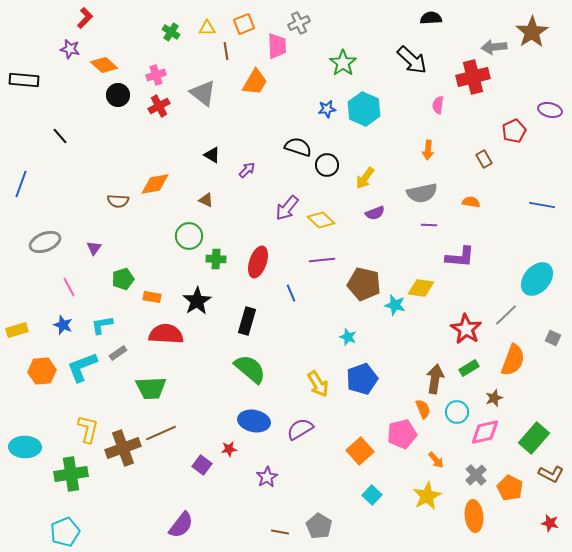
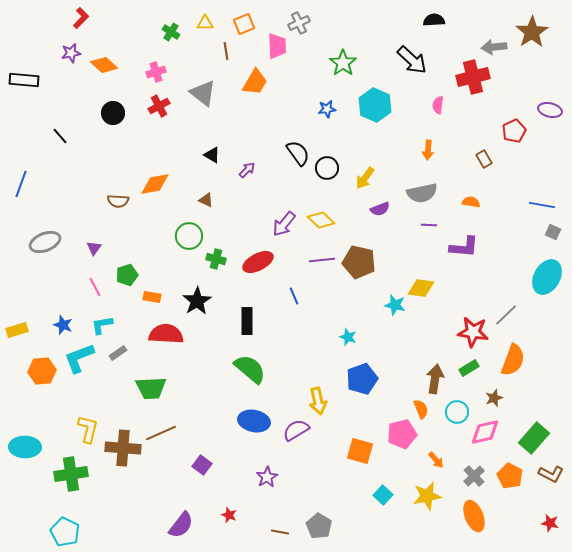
red L-shape at (85, 18): moved 4 px left
black semicircle at (431, 18): moved 3 px right, 2 px down
yellow triangle at (207, 28): moved 2 px left, 5 px up
purple star at (70, 49): moved 1 px right, 4 px down; rotated 24 degrees counterclockwise
pink cross at (156, 75): moved 3 px up
black circle at (118, 95): moved 5 px left, 18 px down
cyan hexagon at (364, 109): moved 11 px right, 4 px up
black semicircle at (298, 147): moved 6 px down; rotated 36 degrees clockwise
black circle at (327, 165): moved 3 px down
purple arrow at (287, 208): moved 3 px left, 16 px down
purple semicircle at (375, 213): moved 5 px right, 4 px up
purple L-shape at (460, 257): moved 4 px right, 10 px up
green cross at (216, 259): rotated 12 degrees clockwise
red ellipse at (258, 262): rotated 44 degrees clockwise
green pentagon at (123, 279): moved 4 px right, 4 px up
cyan ellipse at (537, 279): moved 10 px right, 2 px up; rotated 12 degrees counterclockwise
brown pentagon at (364, 284): moved 5 px left, 22 px up
pink line at (69, 287): moved 26 px right
blue line at (291, 293): moved 3 px right, 3 px down
black rectangle at (247, 321): rotated 16 degrees counterclockwise
red star at (466, 329): moved 7 px right, 3 px down; rotated 24 degrees counterclockwise
gray square at (553, 338): moved 106 px up
cyan L-shape at (82, 367): moved 3 px left, 9 px up
yellow arrow at (318, 384): moved 17 px down; rotated 20 degrees clockwise
orange semicircle at (423, 409): moved 2 px left
purple semicircle at (300, 429): moved 4 px left, 1 px down
brown cross at (123, 448): rotated 24 degrees clockwise
red star at (229, 449): moved 66 px down; rotated 28 degrees clockwise
orange square at (360, 451): rotated 32 degrees counterclockwise
gray cross at (476, 475): moved 2 px left, 1 px down
orange pentagon at (510, 488): moved 12 px up
cyan square at (372, 495): moved 11 px right
yellow star at (427, 496): rotated 16 degrees clockwise
orange ellipse at (474, 516): rotated 16 degrees counterclockwise
cyan pentagon at (65, 532): rotated 24 degrees counterclockwise
